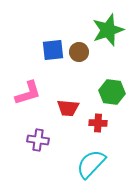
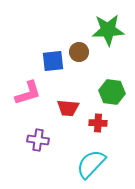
green star: rotated 16 degrees clockwise
blue square: moved 11 px down
